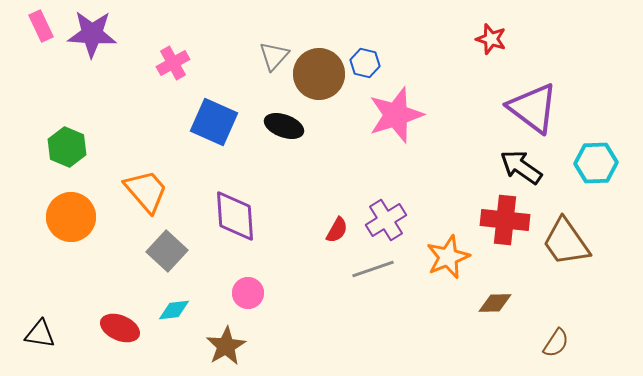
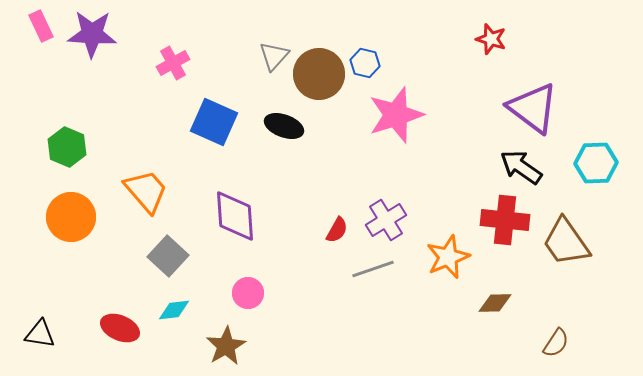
gray square: moved 1 px right, 5 px down
